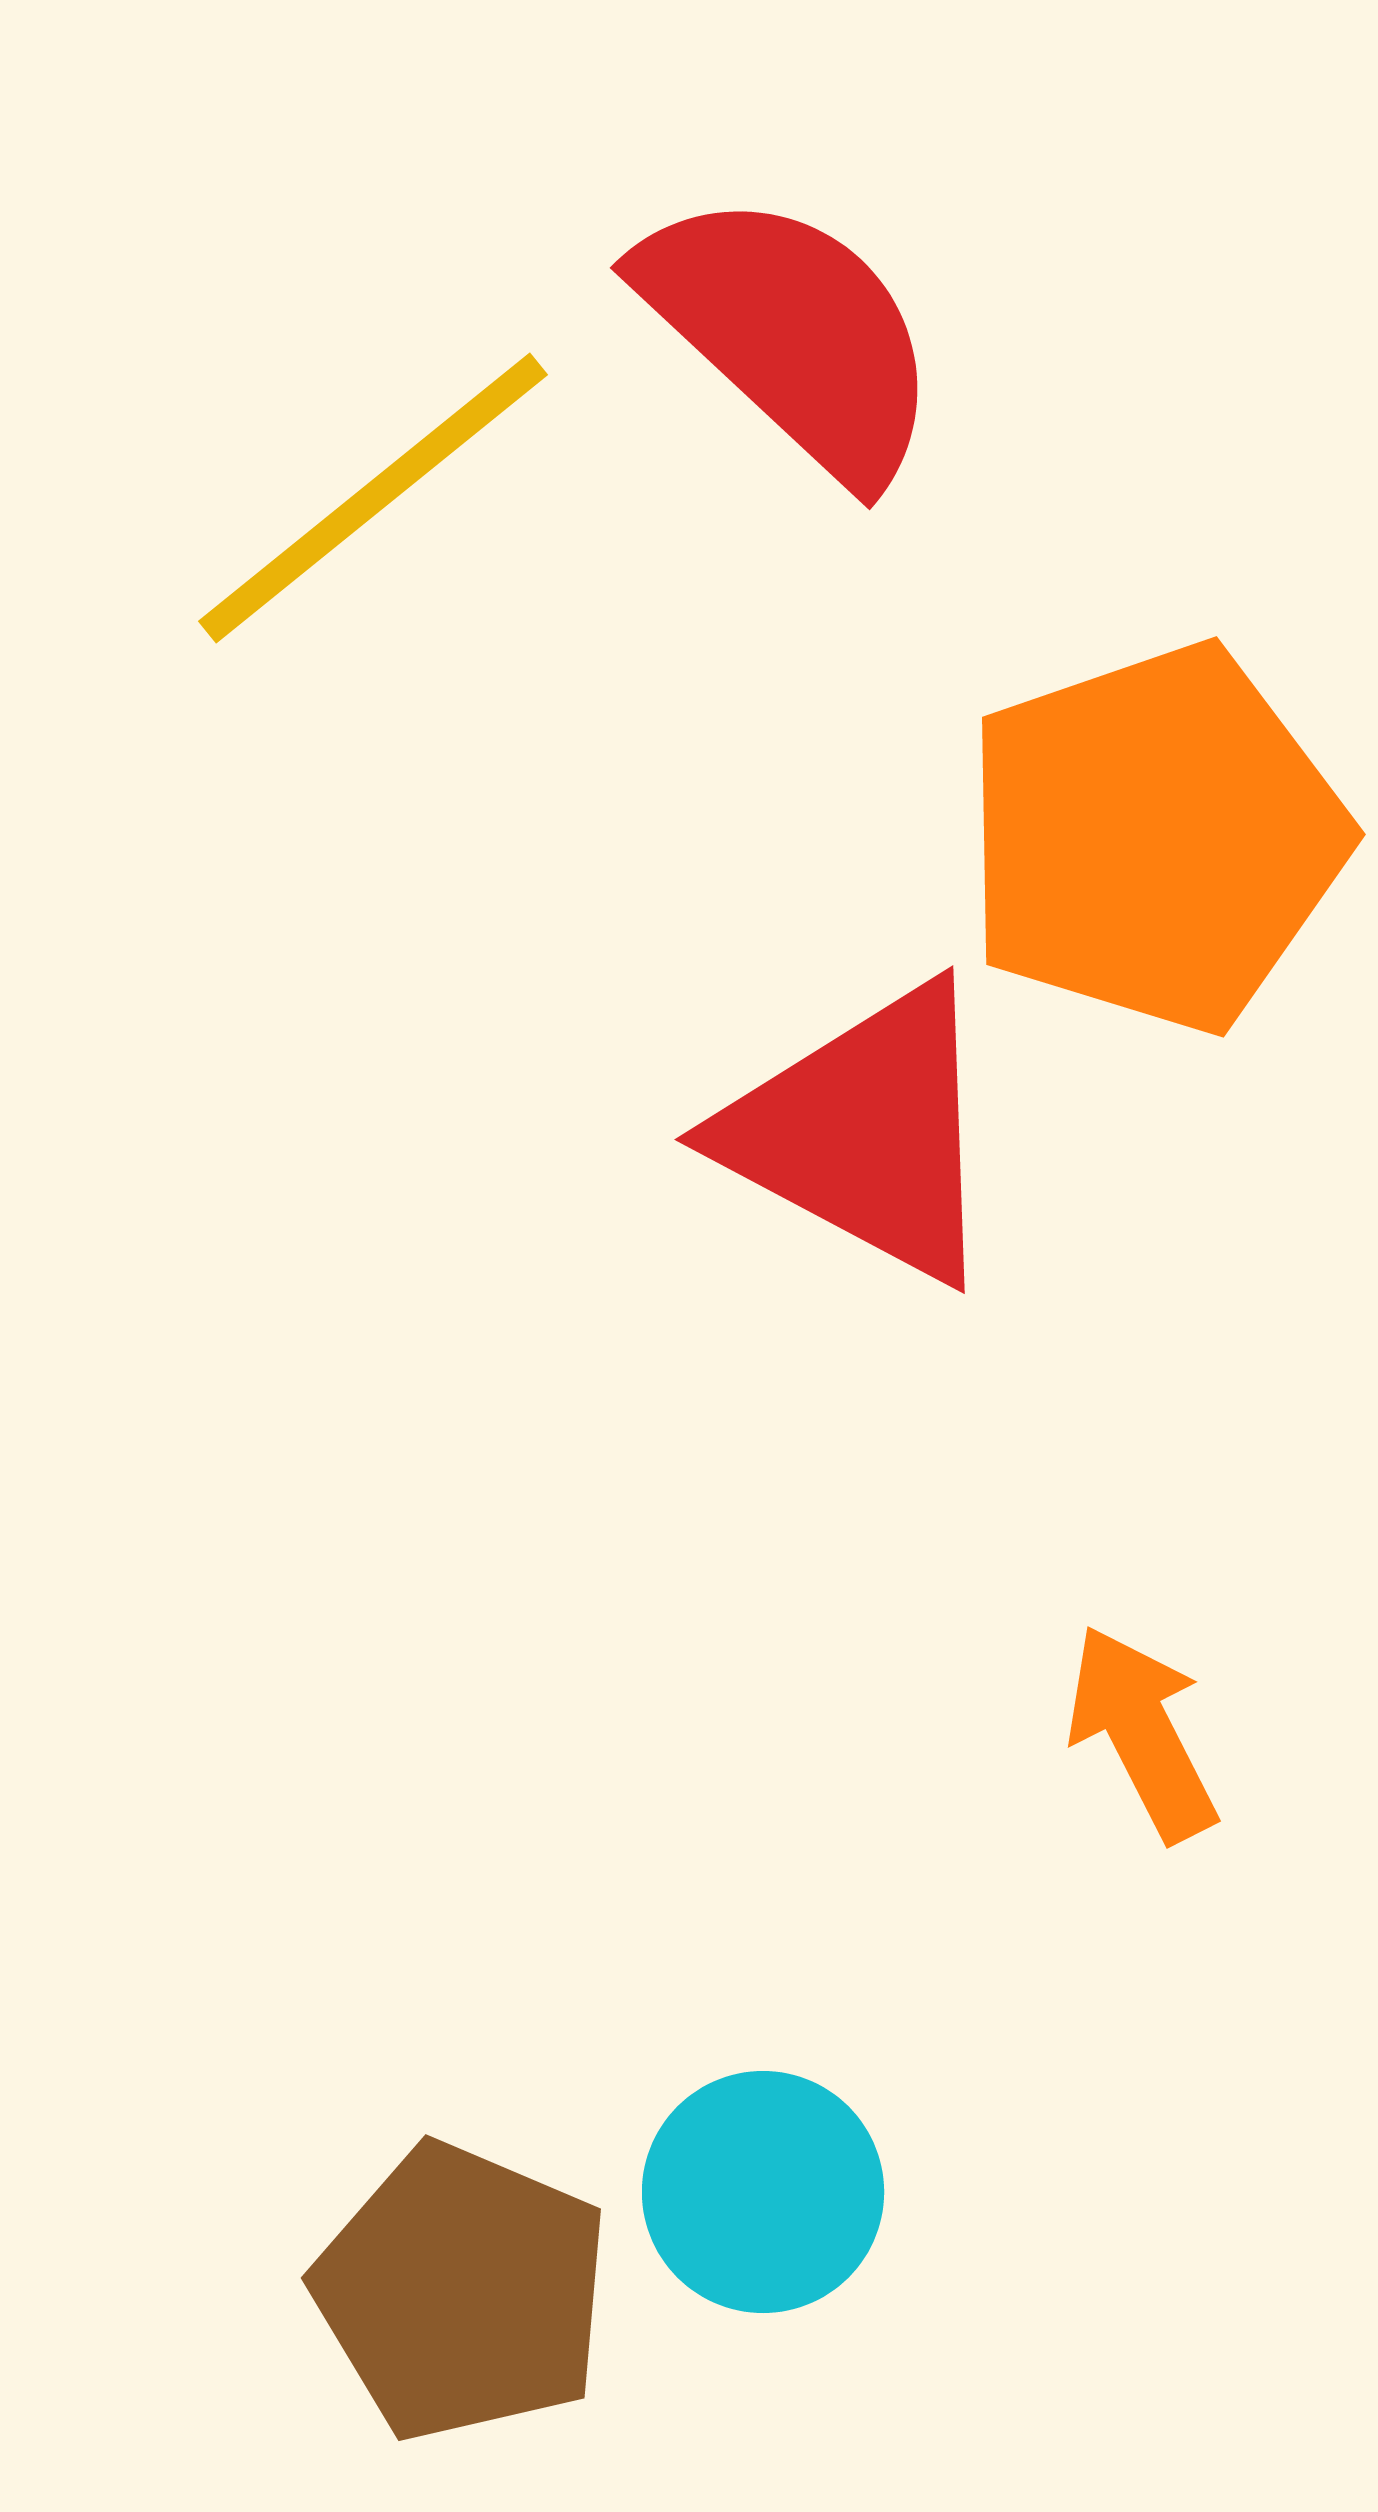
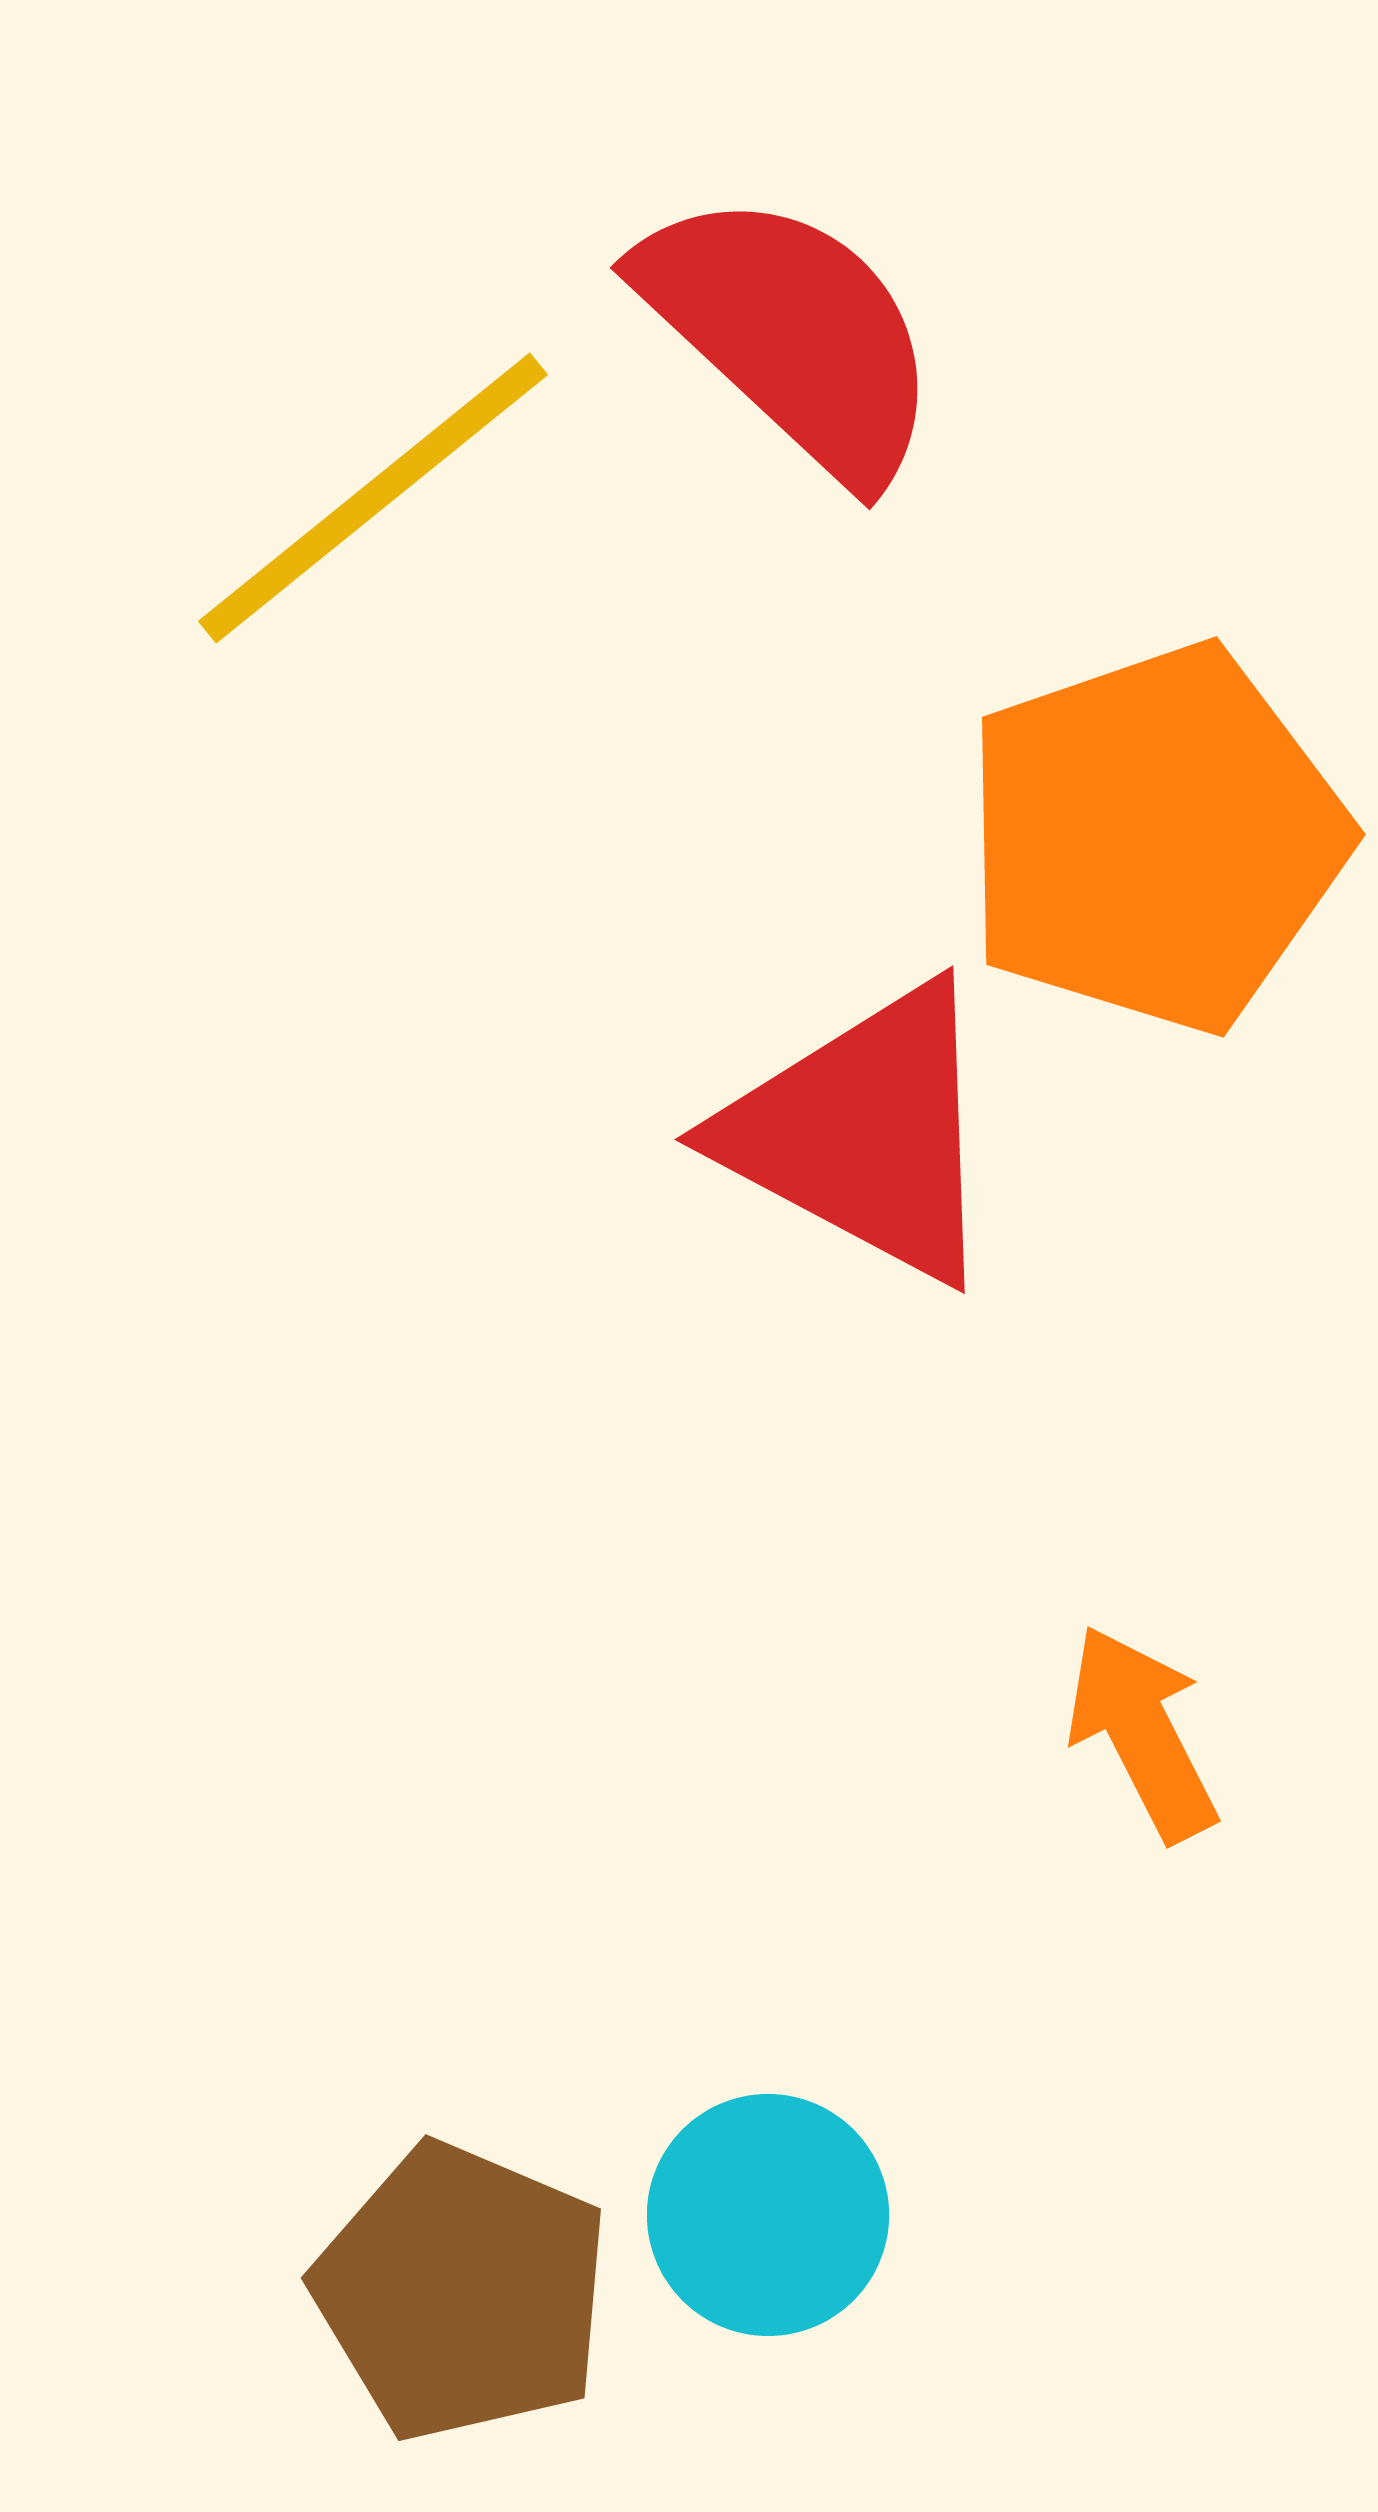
cyan circle: moved 5 px right, 23 px down
